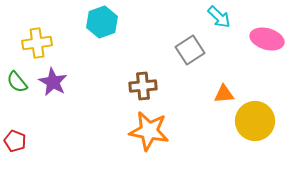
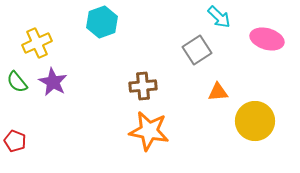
yellow cross: rotated 16 degrees counterclockwise
gray square: moved 7 px right
orange triangle: moved 6 px left, 2 px up
